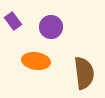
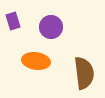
purple rectangle: rotated 18 degrees clockwise
